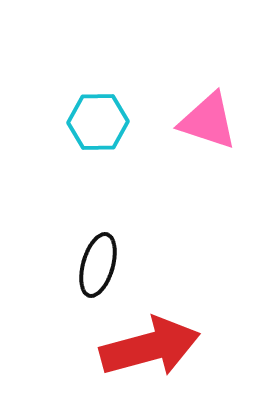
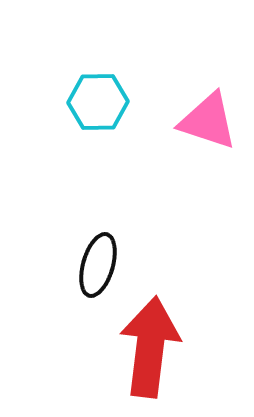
cyan hexagon: moved 20 px up
red arrow: rotated 68 degrees counterclockwise
